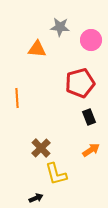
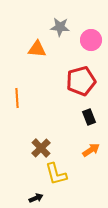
red pentagon: moved 1 px right, 2 px up
